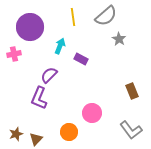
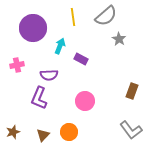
purple circle: moved 3 px right, 1 px down
pink cross: moved 3 px right, 11 px down
purple semicircle: rotated 138 degrees counterclockwise
brown rectangle: rotated 42 degrees clockwise
pink circle: moved 7 px left, 12 px up
brown star: moved 3 px left, 2 px up
brown triangle: moved 7 px right, 4 px up
